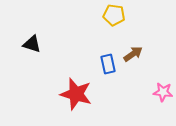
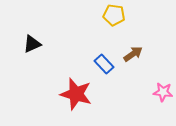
black triangle: rotated 42 degrees counterclockwise
blue rectangle: moved 4 px left; rotated 30 degrees counterclockwise
